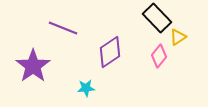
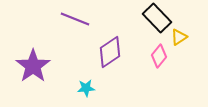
purple line: moved 12 px right, 9 px up
yellow triangle: moved 1 px right
